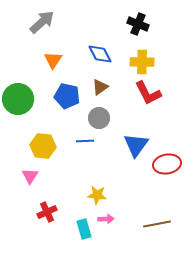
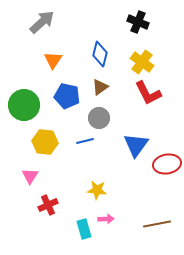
black cross: moved 2 px up
blue diamond: rotated 40 degrees clockwise
yellow cross: rotated 35 degrees clockwise
green circle: moved 6 px right, 6 px down
blue line: rotated 12 degrees counterclockwise
yellow hexagon: moved 2 px right, 4 px up
yellow star: moved 5 px up
red cross: moved 1 px right, 7 px up
